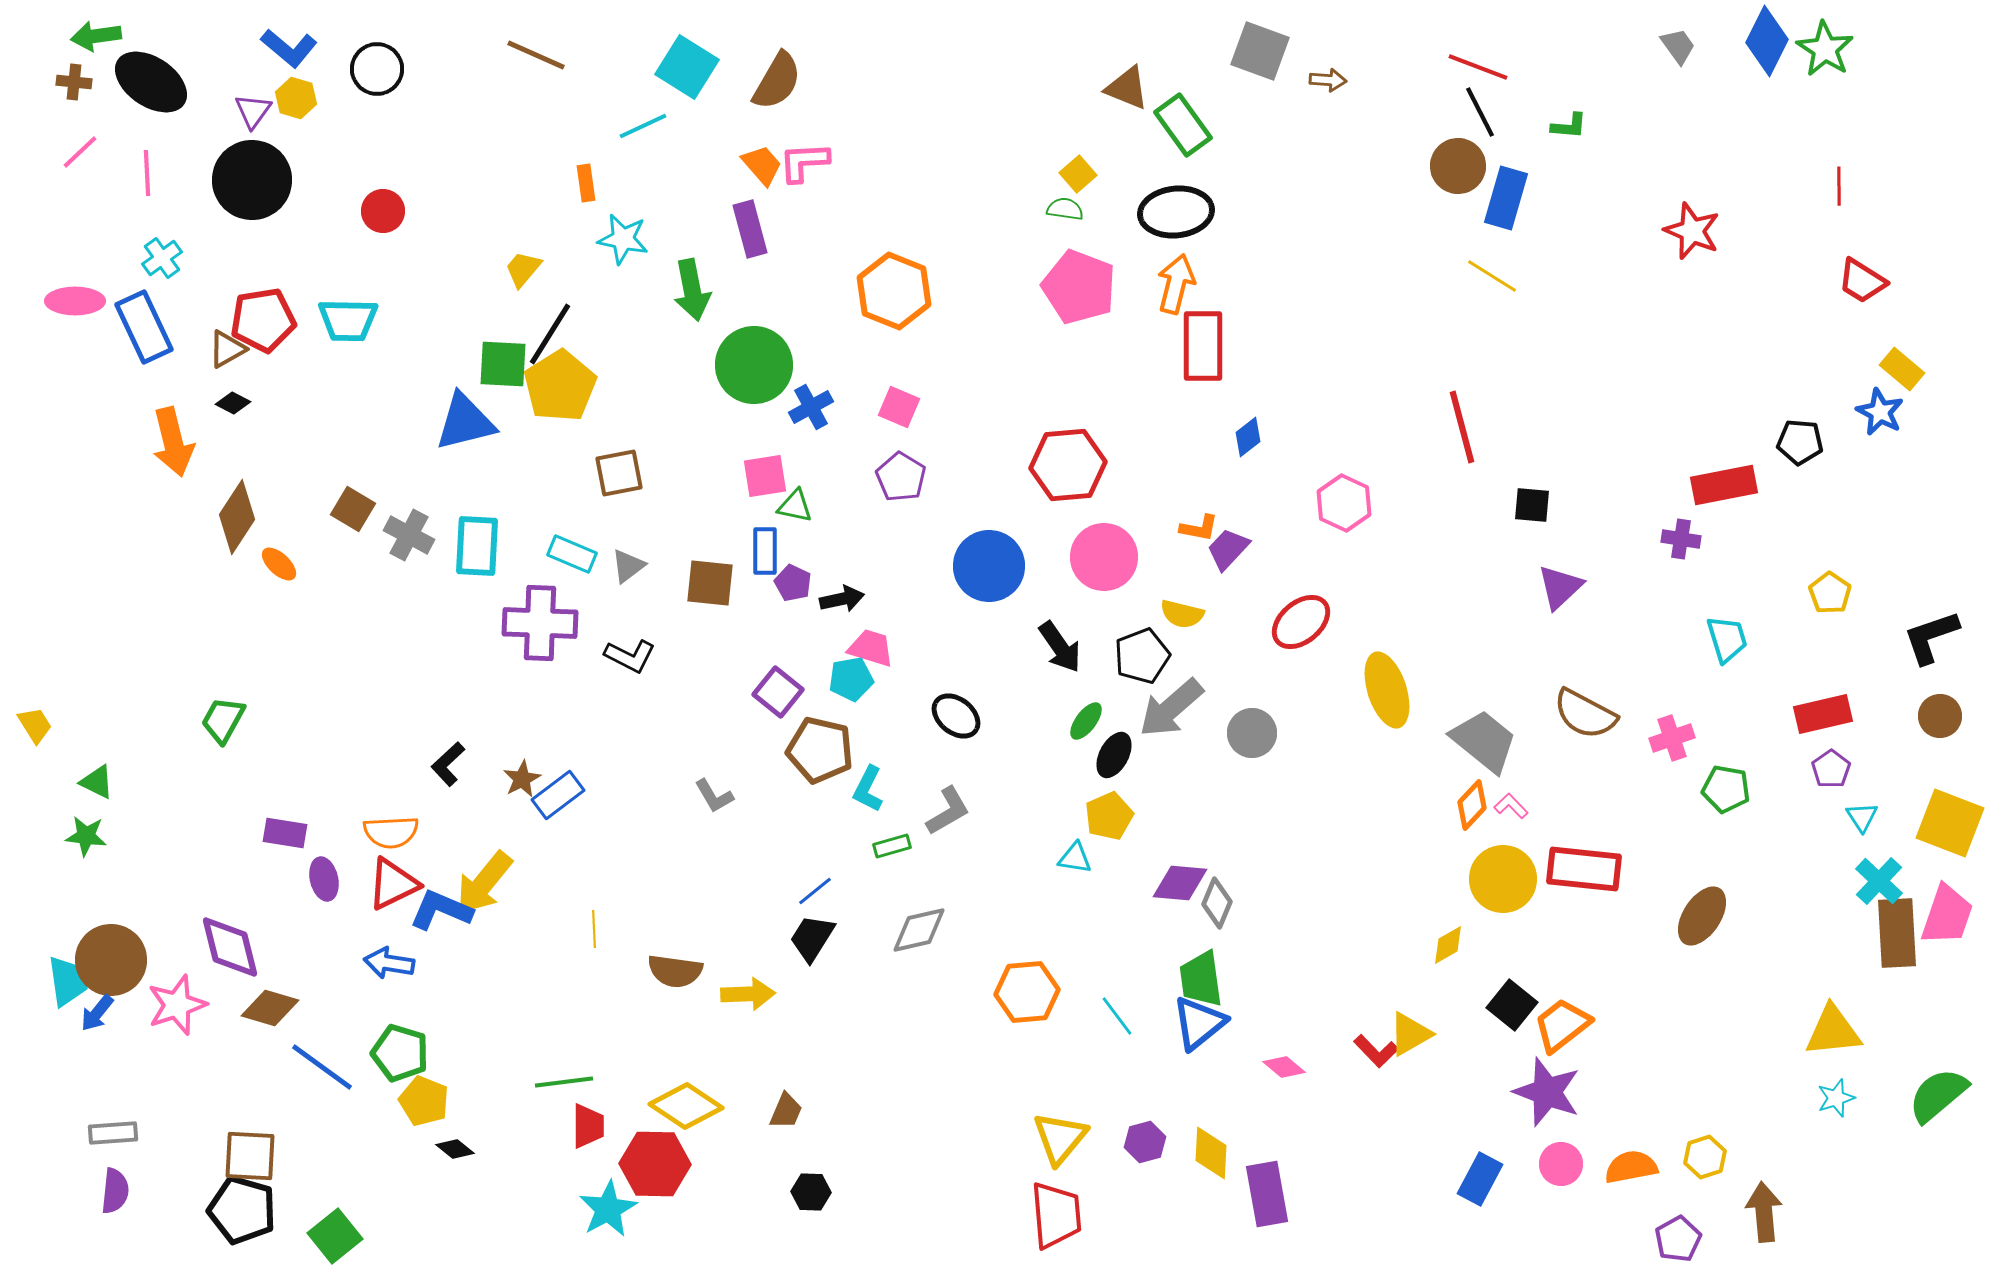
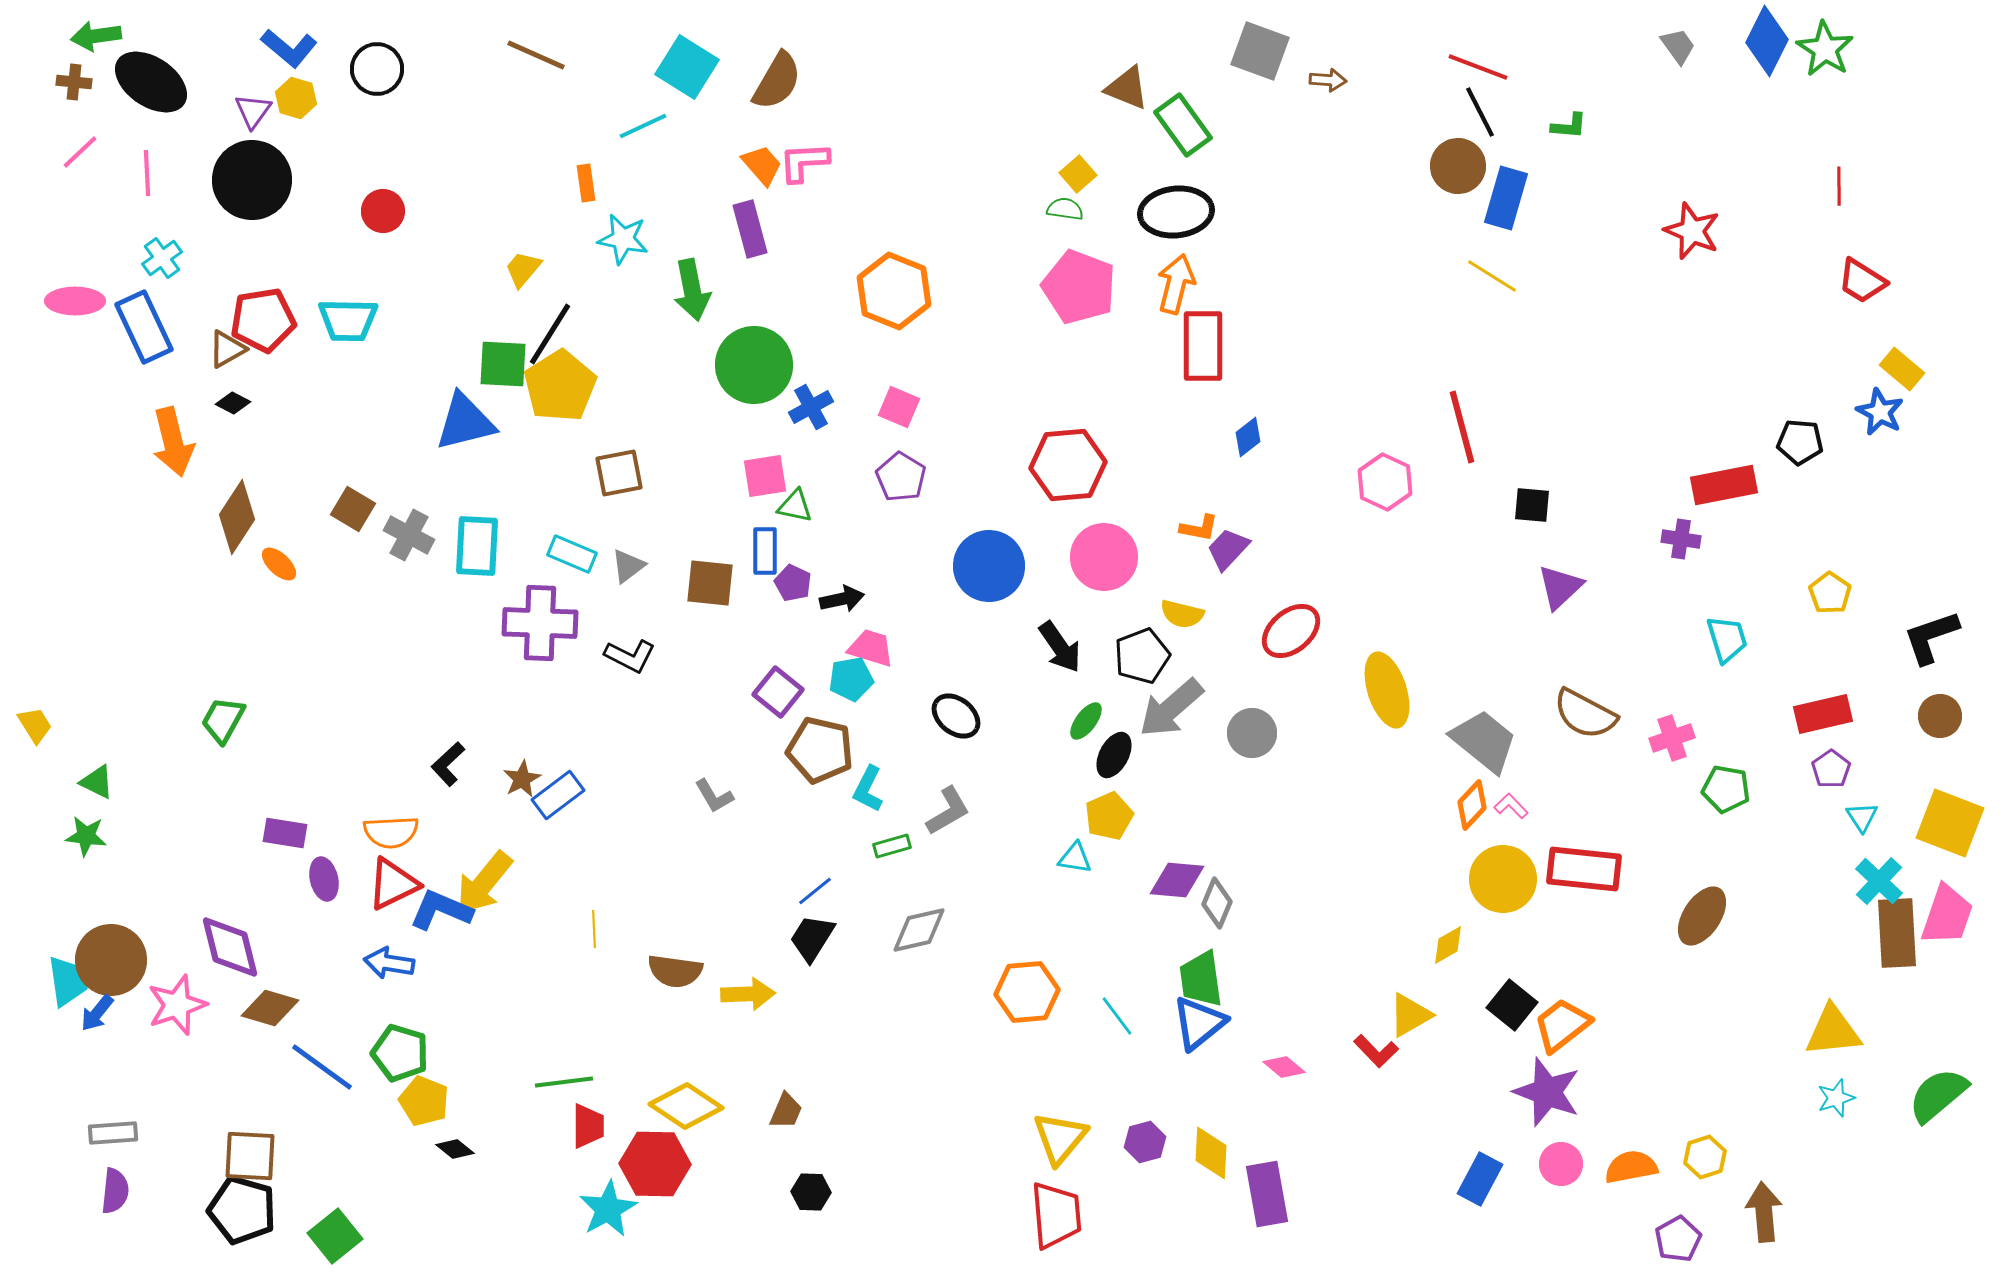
pink hexagon at (1344, 503): moved 41 px right, 21 px up
red ellipse at (1301, 622): moved 10 px left, 9 px down
purple diamond at (1180, 883): moved 3 px left, 3 px up
yellow triangle at (1410, 1034): moved 19 px up
